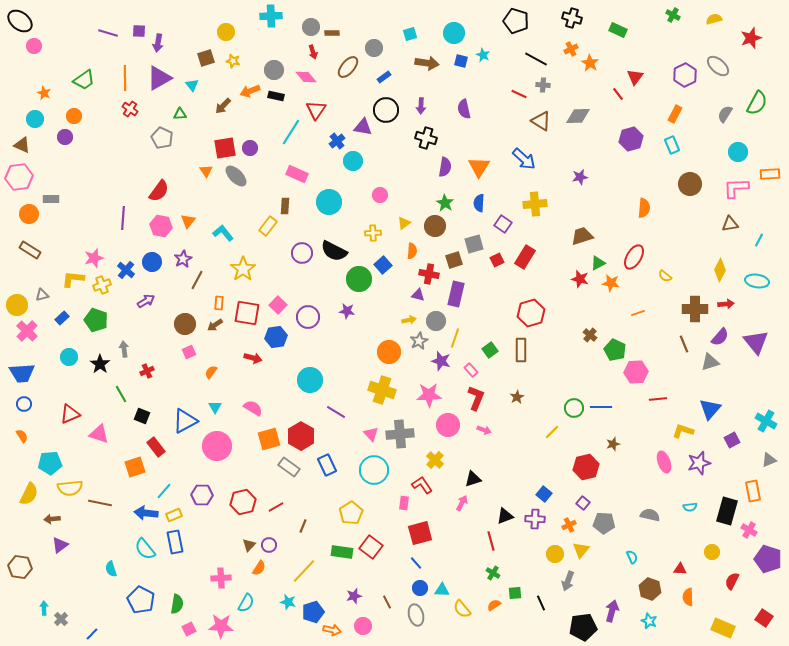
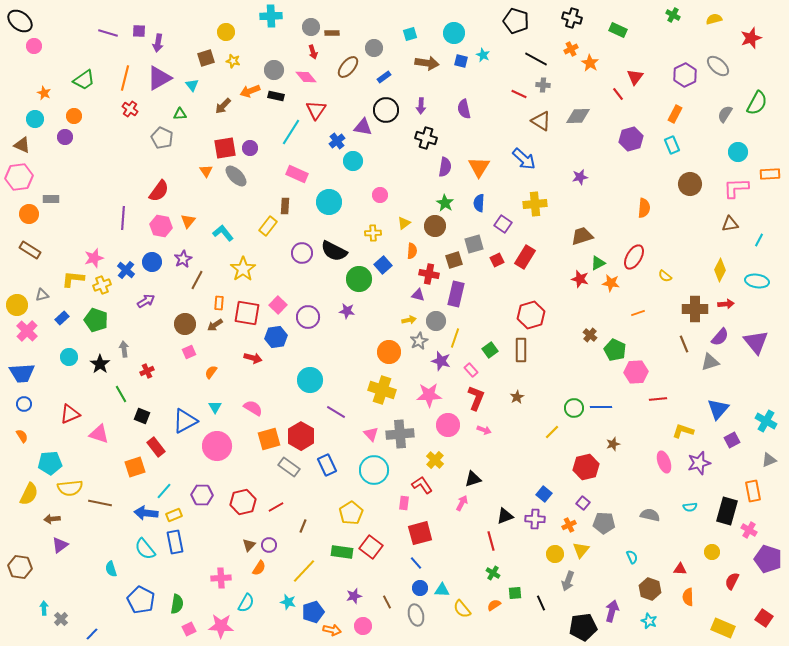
orange line at (125, 78): rotated 15 degrees clockwise
red hexagon at (531, 313): moved 2 px down
blue triangle at (710, 409): moved 8 px right
